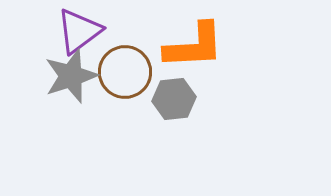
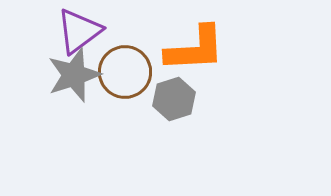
orange L-shape: moved 1 px right, 3 px down
gray star: moved 3 px right, 1 px up
gray hexagon: rotated 12 degrees counterclockwise
